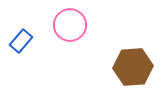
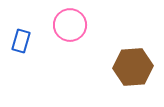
blue rectangle: rotated 25 degrees counterclockwise
